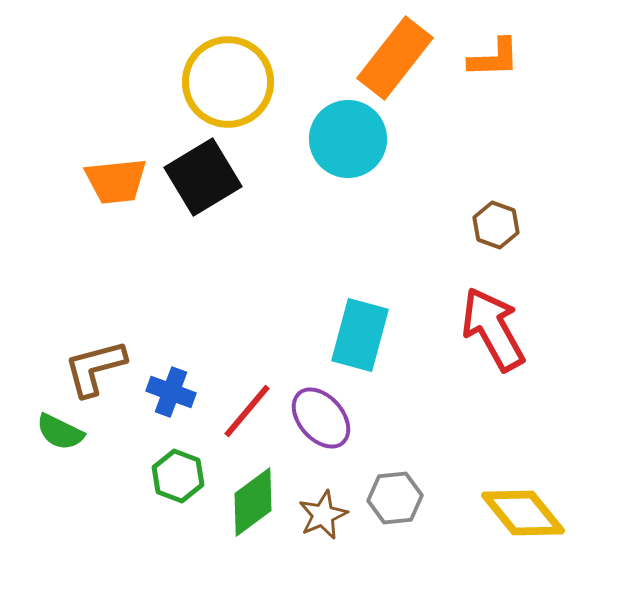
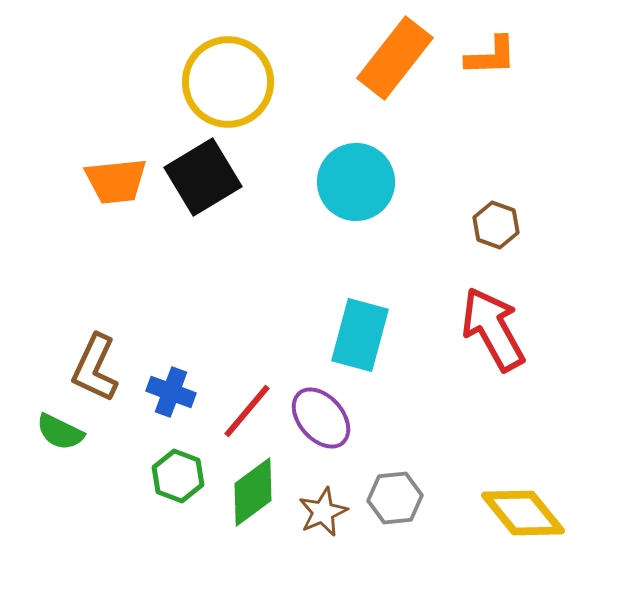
orange L-shape: moved 3 px left, 2 px up
cyan circle: moved 8 px right, 43 px down
brown L-shape: rotated 50 degrees counterclockwise
green diamond: moved 10 px up
brown star: moved 3 px up
